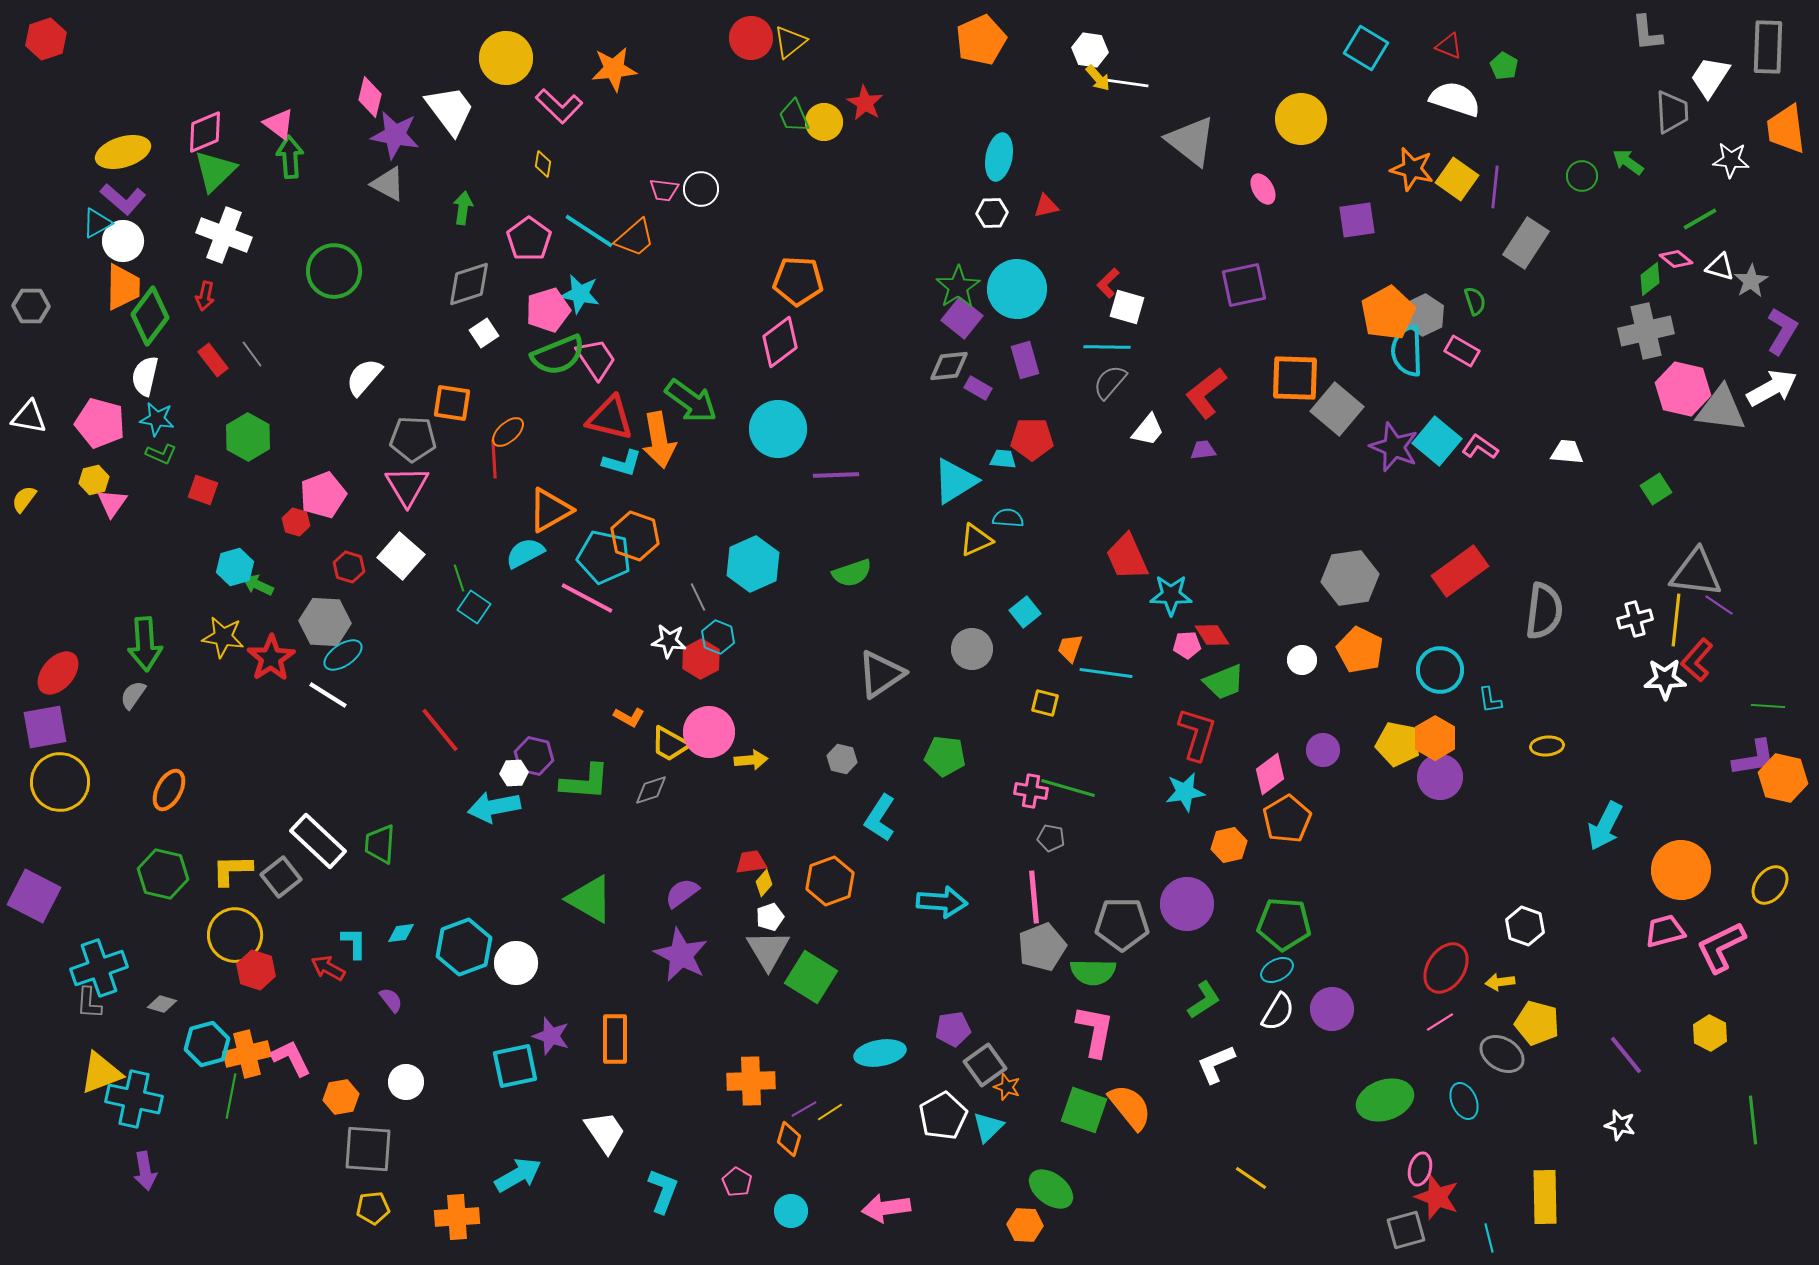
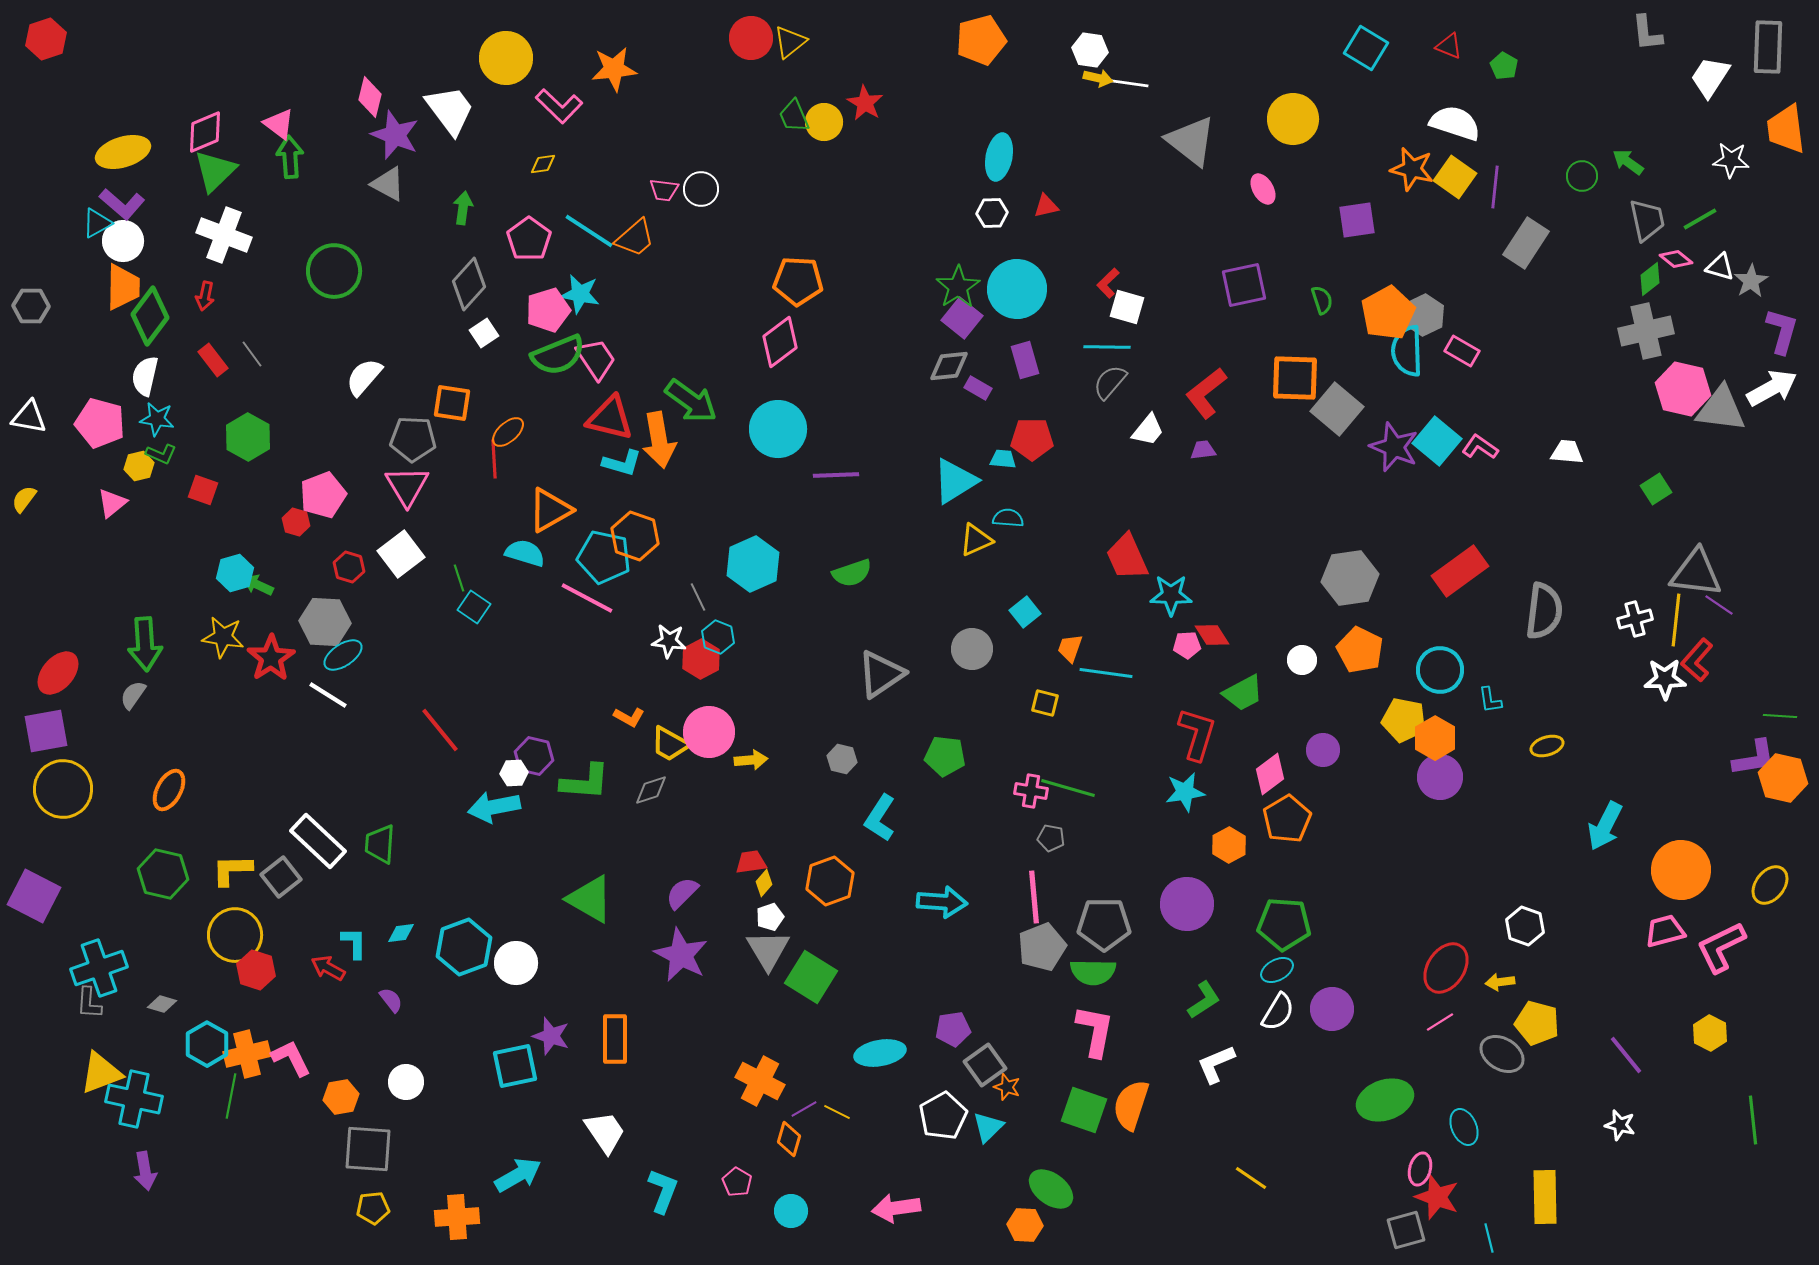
orange pentagon at (981, 40): rotated 9 degrees clockwise
yellow arrow at (1098, 78): rotated 36 degrees counterclockwise
white semicircle at (1455, 99): moved 24 px down
gray trapezoid at (1672, 112): moved 25 px left, 108 px down; rotated 9 degrees counterclockwise
yellow circle at (1301, 119): moved 8 px left
purple star at (395, 135): rotated 12 degrees clockwise
yellow diamond at (543, 164): rotated 72 degrees clockwise
yellow square at (1457, 179): moved 2 px left, 2 px up
purple L-shape at (123, 199): moved 1 px left, 5 px down
gray diamond at (469, 284): rotated 30 degrees counterclockwise
green semicircle at (1475, 301): moved 153 px left, 1 px up
purple L-shape at (1782, 331): rotated 15 degrees counterclockwise
yellow hexagon at (94, 480): moved 45 px right, 14 px up
pink triangle at (112, 503): rotated 16 degrees clockwise
cyan semicircle at (525, 553): rotated 45 degrees clockwise
white square at (401, 556): moved 2 px up; rotated 12 degrees clockwise
cyan hexagon at (235, 567): moved 6 px down
green trapezoid at (1224, 682): moved 19 px right, 11 px down; rotated 6 degrees counterclockwise
green line at (1768, 706): moved 12 px right, 10 px down
purple square at (45, 727): moved 1 px right, 4 px down
yellow pentagon at (1398, 744): moved 6 px right, 24 px up
yellow ellipse at (1547, 746): rotated 12 degrees counterclockwise
yellow circle at (60, 782): moved 3 px right, 7 px down
orange hexagon at (1229, 845): rotated 16 degrees counterclockwise
purple semicircle at (682, 893): rotated 9 degrees counterclockwise
gray pentagon at (1122, 924): moved 18 px left
cyan hexagon at (207, 1044): rotated 15 degrees counterclockwise
orange cross at (751, 1081): moved 9 px right; rotated 30 degrees clockwise
cyan ellipse at (1464, 1101): moved 26 px down
orange semicircle at (1130, 1107): moved 1 px right, 2 px up; rotated 123 degrees counterclockwise
yellow line at (830, 1112): moved 7 px right; rotated 60 degrees clockwise
pink arrow at (886, 1208): moved 10 px right
